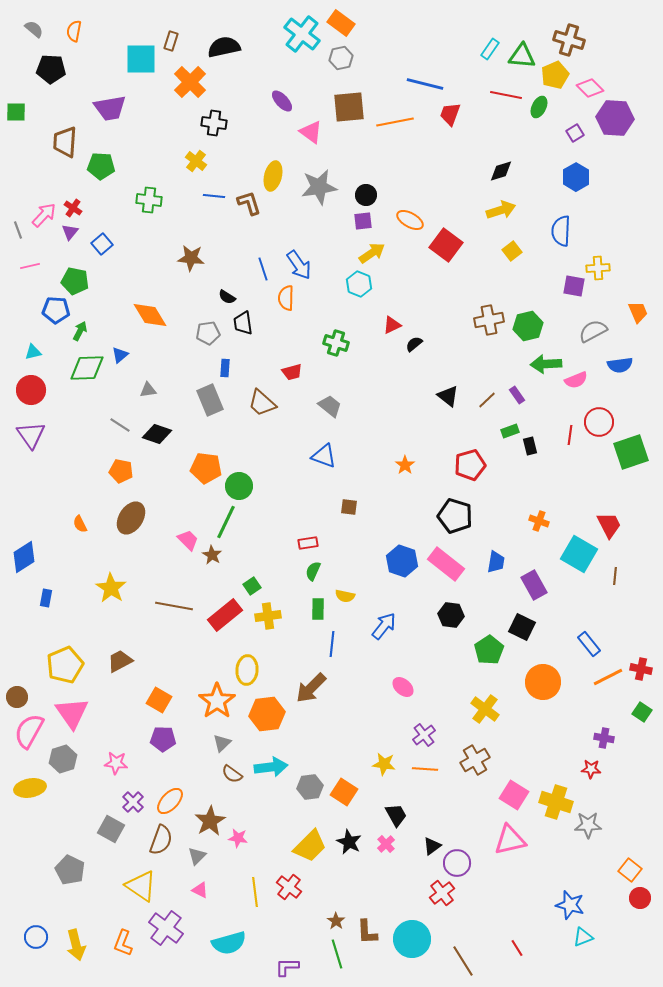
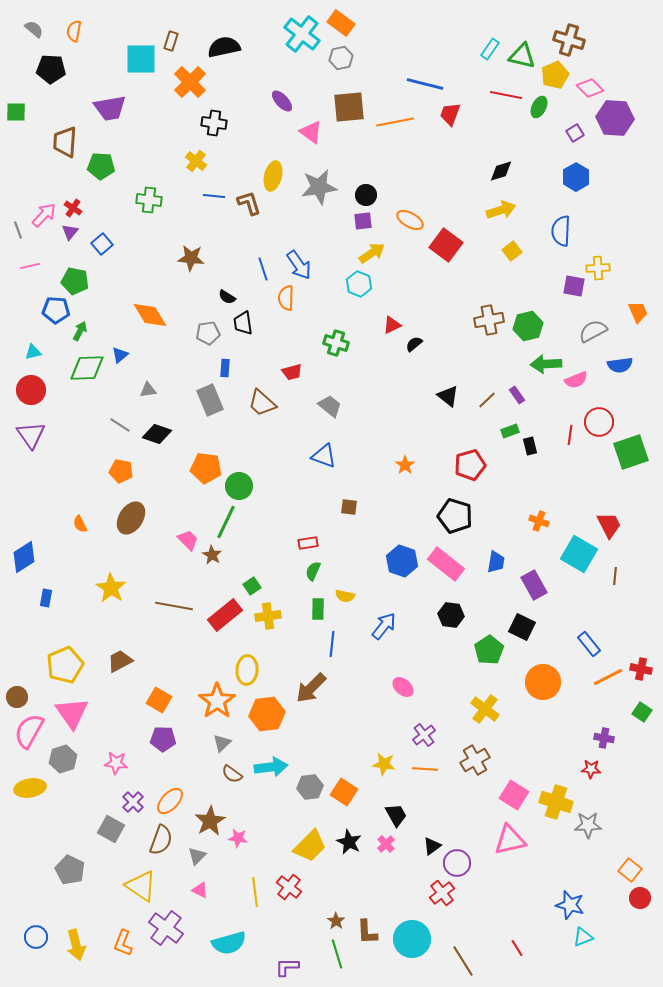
green triangle at (522, 56): rotated 8 degrees clockwise
